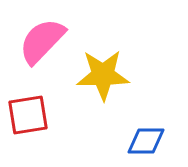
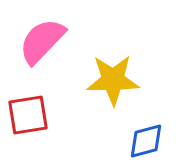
yellow star: moved 10 px right, 5 px down
blue diamond: rotated 15 degrees counterclockwise
